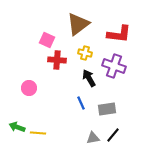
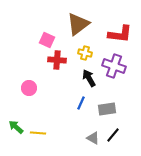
red L-shape: moved 1 px right
blue line: rotated 48 degrees clockwise
green arrow: moved 1 px left; rotated 21 degrees clockwise
gray triangle: rotated 40 degrees clockwise
